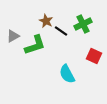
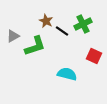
black line: moved 1 px right
green L-shape: moved 1 px down
cyan semicircle: rotated 132 degrees clockwise
